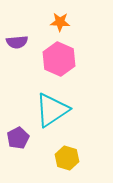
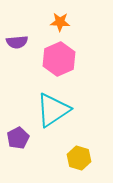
pink hexagon: rotated 12 degrees clockwise
cyan triangle: moved 1 px right
yellow hexagon: moved 12 px right
